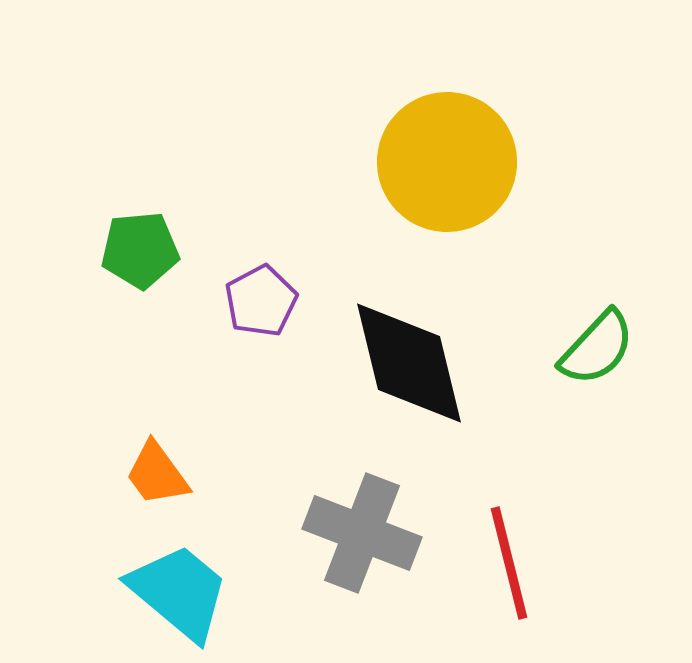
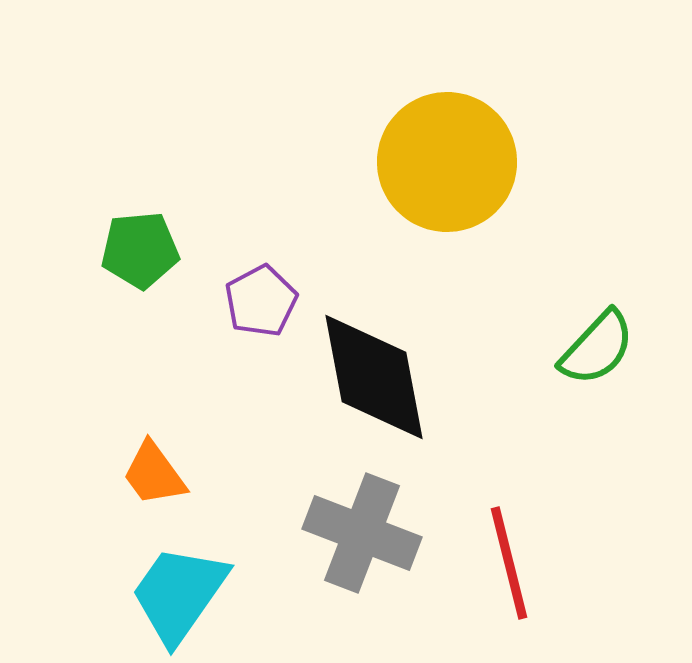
black diamond: moved 35 px left, 14 px down; rotated 3 degrees clockwise
orange trapezoid: moved 3 px left
cyan trapezoid: moved 2 px down; rotated 95 degrees counterclockwise
